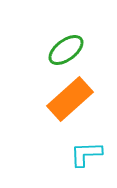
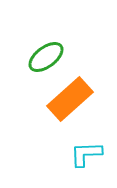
green ellipse: moved 20 px left, 7 px down
